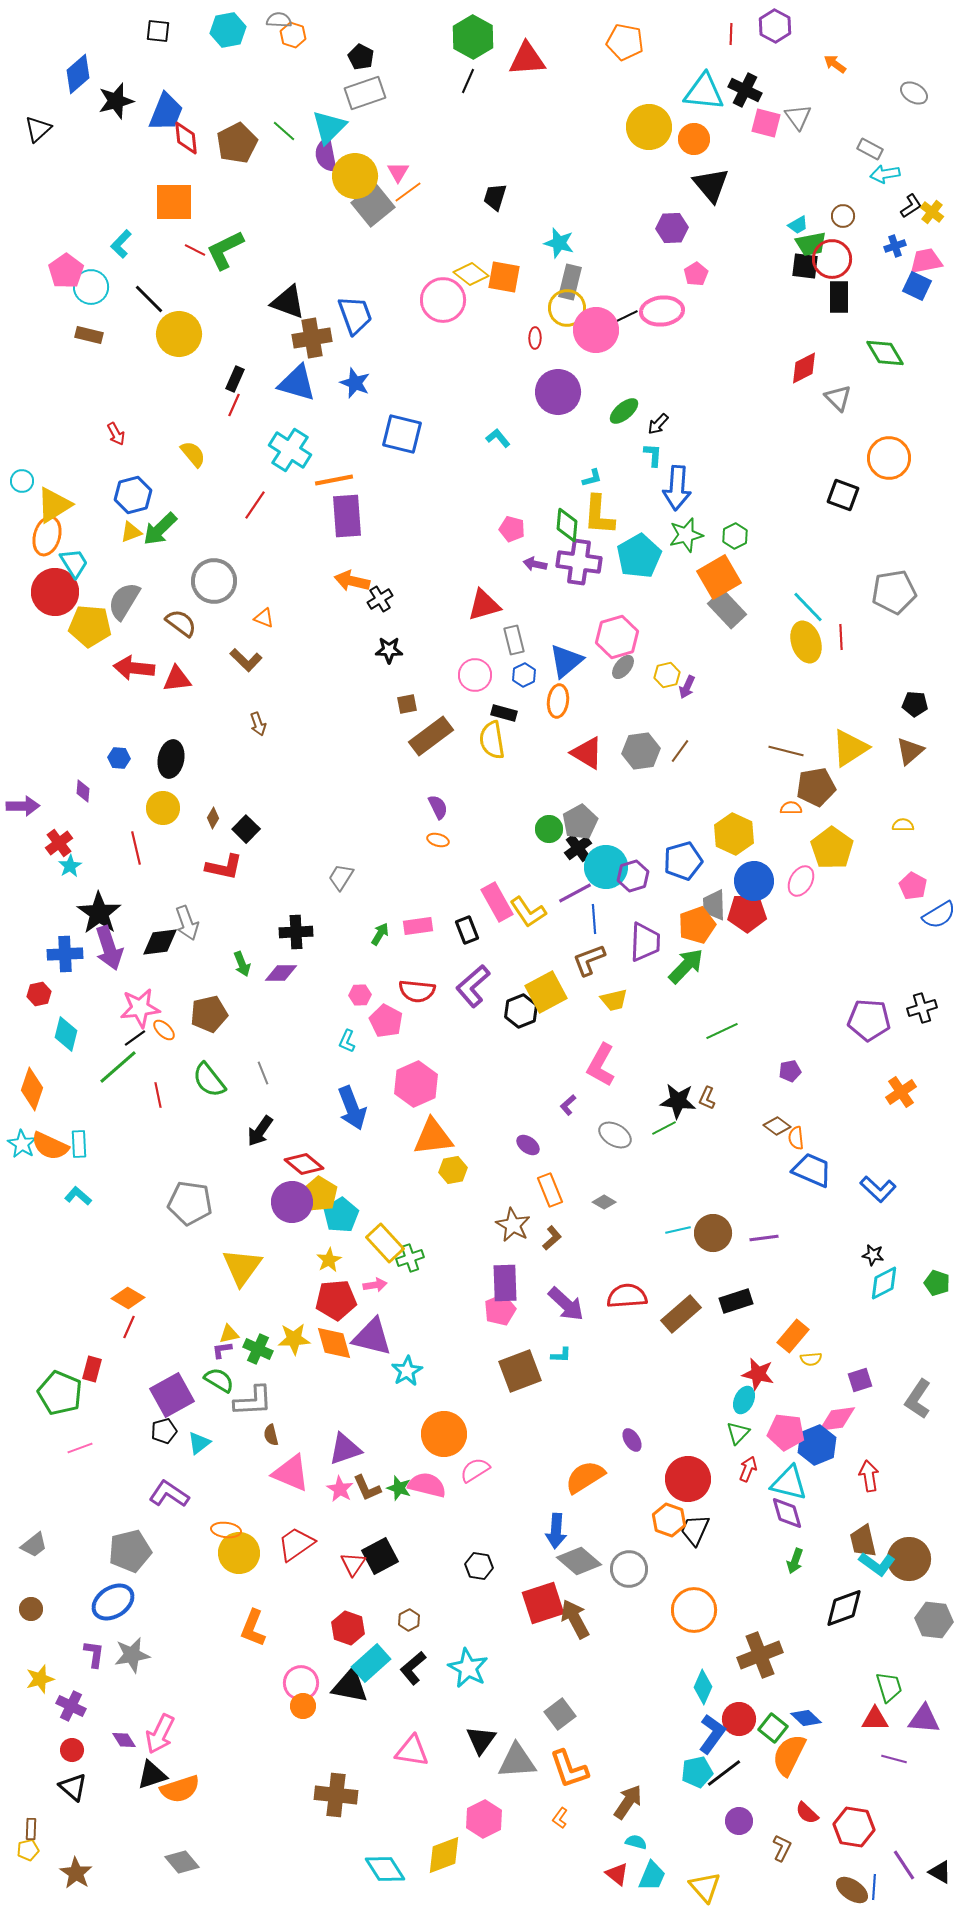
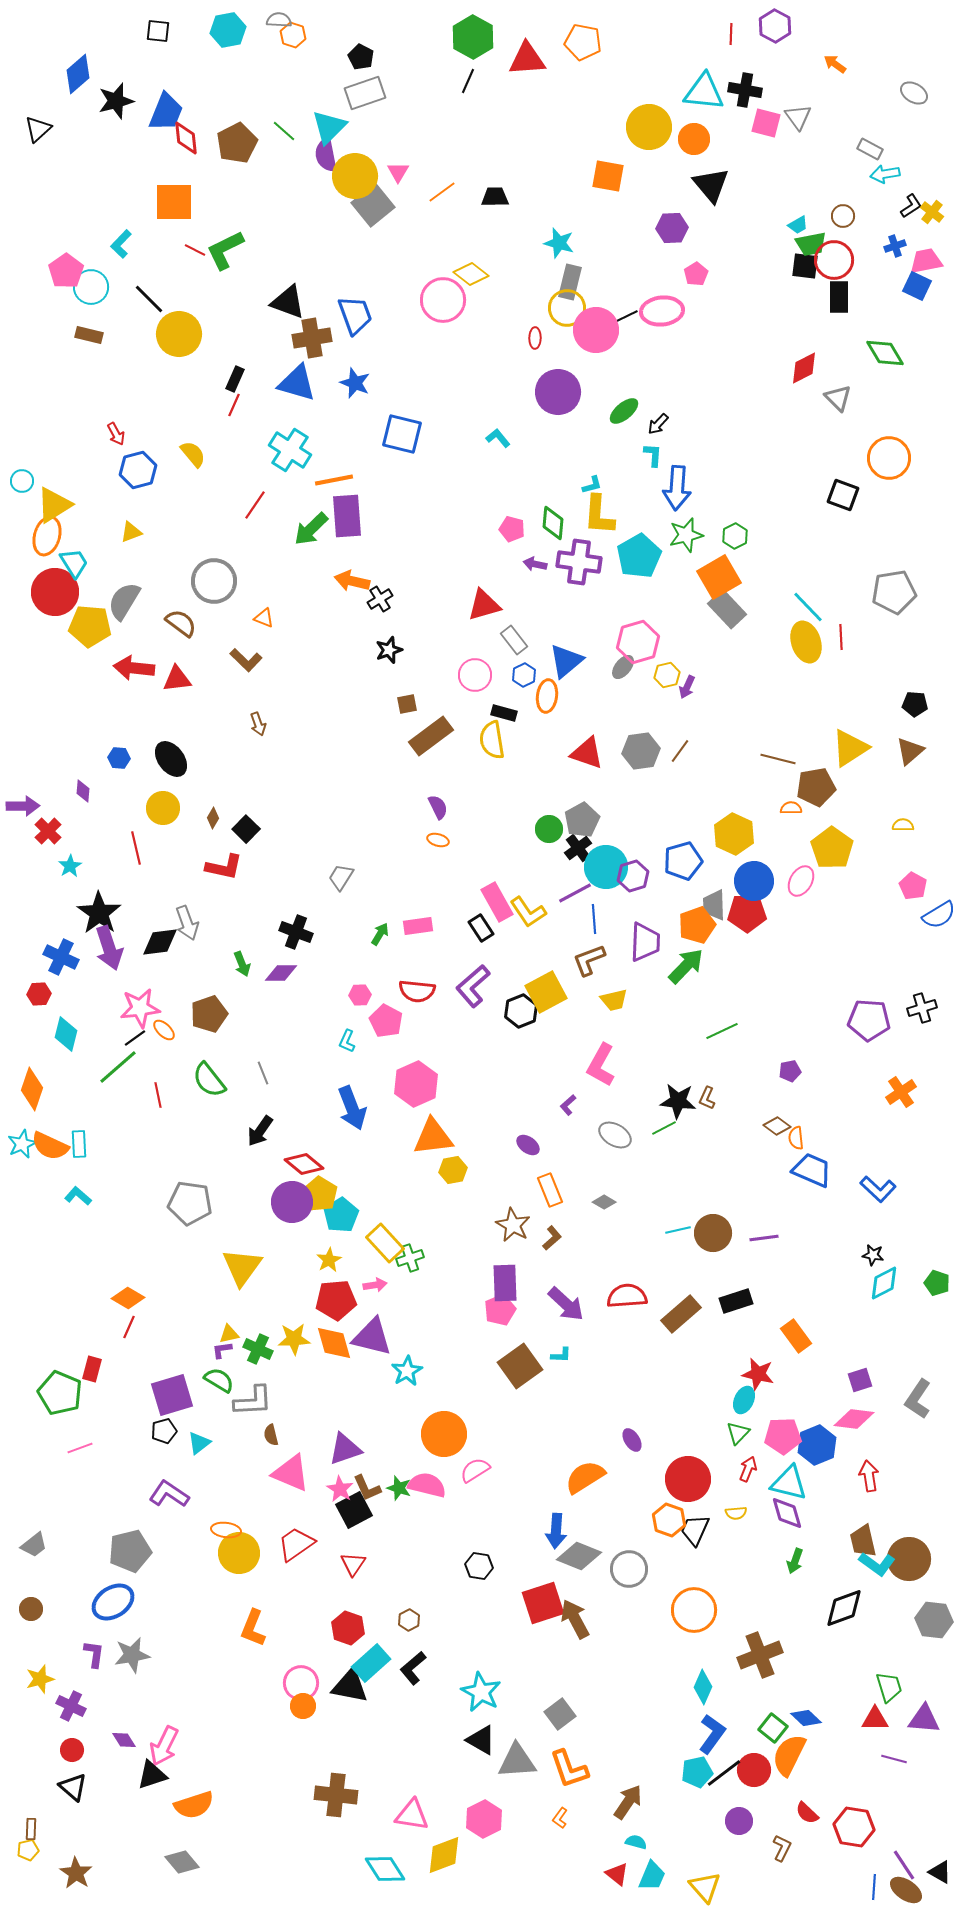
orange pentagon at (625, 42): moved 42 px left
black cross at (745, 90): rotated 16 degrees counterclockwise
orange line at (408, 192): moved 34 px right
black trapezoid at (495, 197): rotated 72 degrees clockwise
red circle at (832, 259): moved 2 px right, 1 px down
orange square at (504, 277): moved 104 px right, 101 px up
cyan L-shape at (592, 478): moved 7 px down
blue hexagon at (133, 495): moved 5 px right, 25 px up
green diamond at (567, 525): moved 14 px left, 2 px up
green arrow at (160, 529): moved 151 px right
pink hexagon at (617, 637): moved 21 px right, 5 px down
gray rectangle at (514, 640): rotated 24 degrees counterclockwise
black star at (389, 650): rotated 20 degrees counterclockwise
orange ellipse at (558, 701): moved 11 px left, 5 px up
brown line at (786, 751): moved 8 px left, 8 px down
red triangle at (587, 753): rotated 12 degrees counterclockwise
black ellipse at (171, 759): rotated 48 degrees counterclockwise
gray pentagon at (580, 822): moved 2 px right, 2 px up
red cross at (59, 843): moved 11 px left, 12 px up; rotated 8 degrees counterclockwise
black rectangle at (467, 930): moved 14 px right, 2 px up; rotated 12 degrees counterclockwise
black cross at (296, 932): rotated 24 degrees clockwise
blue cross at (65, 954): moved 4 px left, 3 px down; rotated 28 degrees clockwise
red hexagon at (39, 994): rotated 10 degrees clockwise
brown pentagon at (209, 1014): rotated 6 degrees counterclockwise
cyan star at (22, 1144): rotated 16 degrees clockwise
orange rectangle at (793, 1336): moved 3 px right; rotated 76 degrees counterclockwise
yellow semicircle at (811, 1359): moved 75 px left, 154 px down
brown square at (520, 1371): moved 5 px up; rotated 15 degrees counterclockwise
purple square at (172, 1395): rotated 12 degrees clockwise
pink diamond at (837, 1419): moved 17 px right; rotated 15 degrees clockwise
pink pentagon at (786, 1432): moved 3 px left, 4 px down; rotated 9 degrees counterclockwise
black square at (380, 1556): moved 26 px left, 46 px up
gray diamond at (579, 1561): moved 5 px up; rotated 18 degrees counterclockwise
cyan star at (468, 1668): moved 13 px right, 24 px down
red circle at (739, 1719): moved 15 px right, 51 px down
pink arrow at (160, 1734): moved 4 px right, 12 px down
black triangle at (481, 1740): rotated 36 degrees counterclockwise
pink triangle at (412, 1751): moved 64 px down
orange semicircle at (180, 1789): moved 14 px right, 16 px down
brown ellipse at (852, 1890): moved 54 px right
